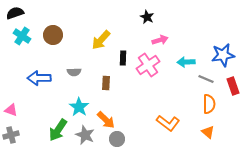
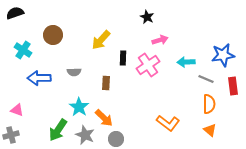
cyan cross: moved 1 px right, 14 px down
red rectangle: rotated 12 degrees clockwise
pink triangle: moved 6 px right
orange arrow: moved 2 px left, 2 px up
orange triangle: moved 2 px right, 2 px up
gray circle: moved 1 px left
